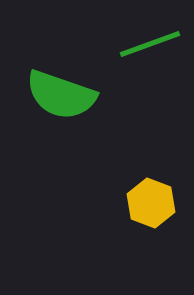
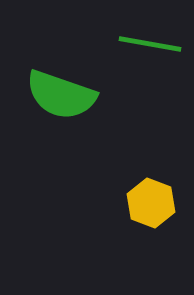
green line: rotated 30 degrees clockwise
